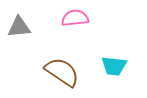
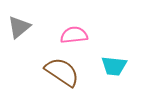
pink semicircle: moved 1 px left, 17 px down
gray triangle: rotated 35 degrees counterclockwise
